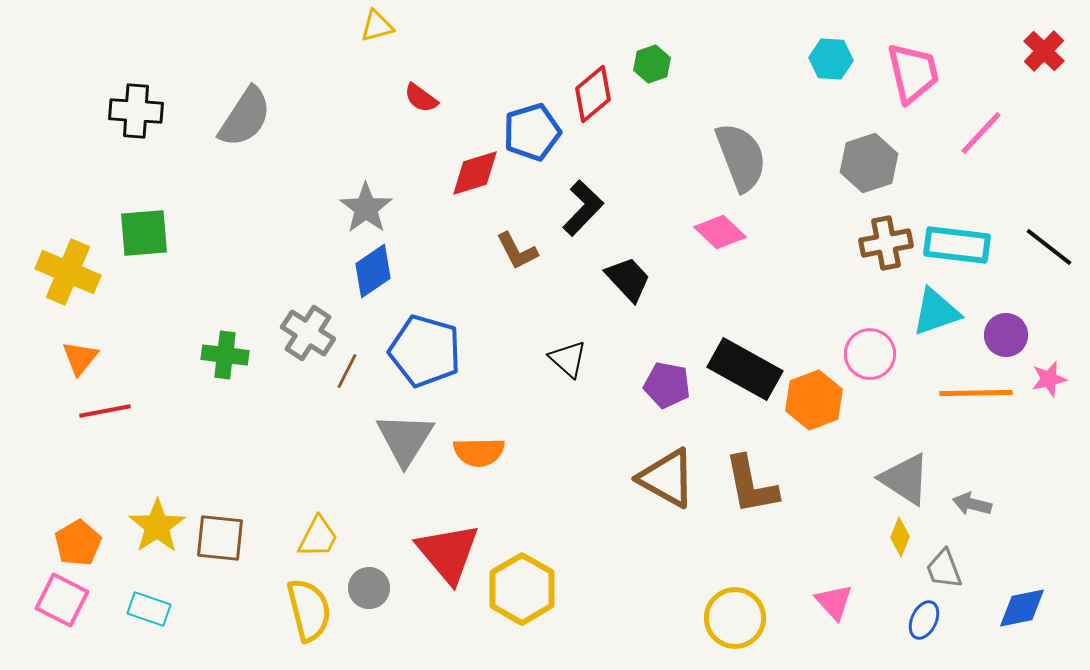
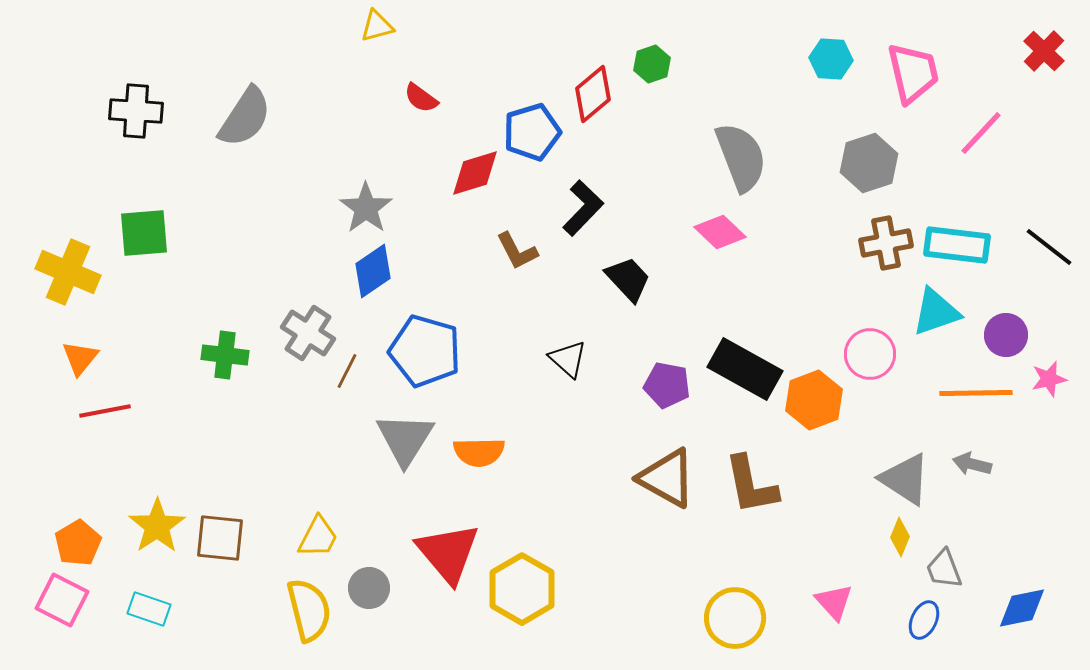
gray arrow at (972, 504): moved 40 px up
